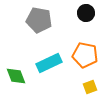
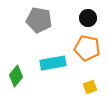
black circle: moved 2 px right, 5 px down
orange pentagon: moved 2 px right, 7 px up
cyan rectangle: moved 4 px right; rotated 15 degrees clockwise
green diamond: rotated 60 degrees clockwise
